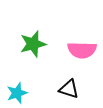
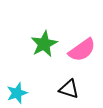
green star: moved 11 px right; rotated 12 degrees counterclockwise
pink semicircle: rotated 36 degrees counterclockwise
